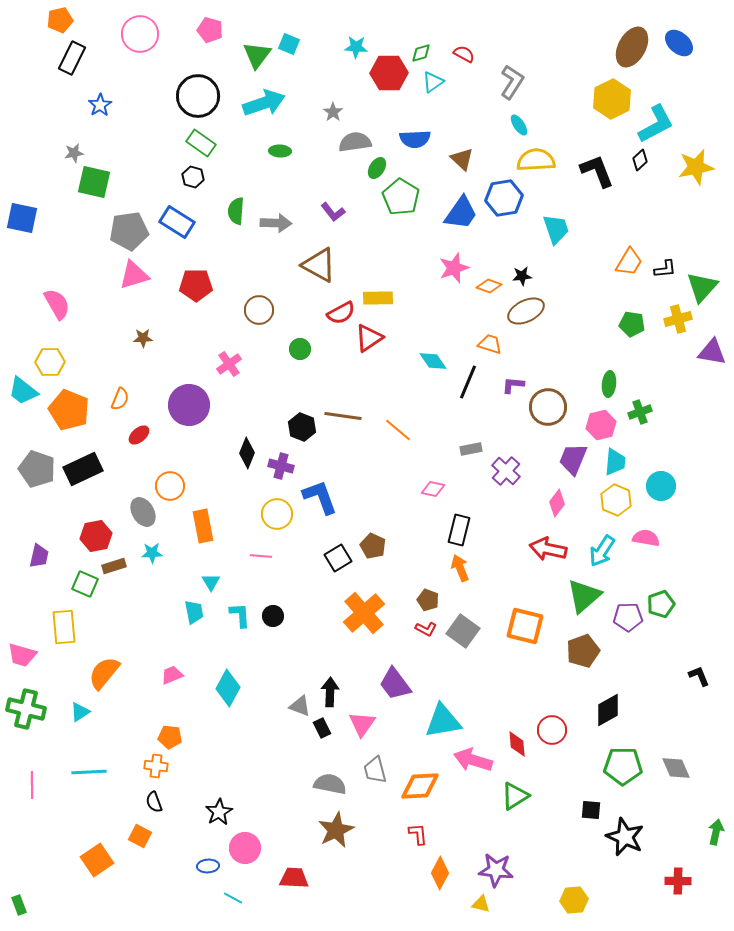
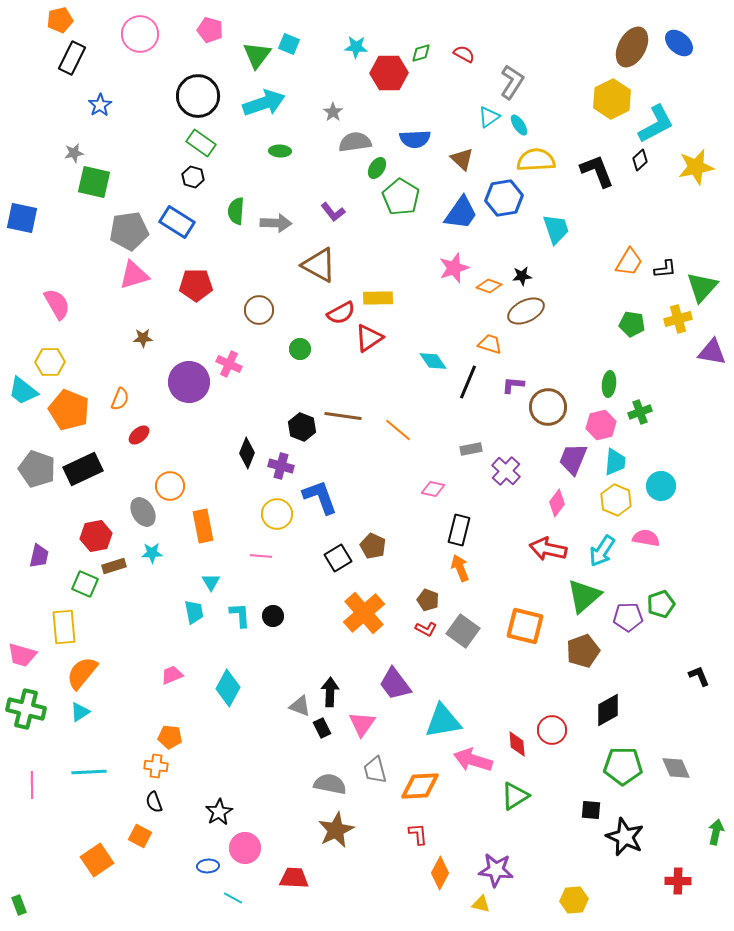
cyan triangle at (433, 82): moved 56 px right, 35 px down
pink cross at (229, 364): rotated 30 degrees counterclockwise
purple circle at (189, 405): moved 23 px up
orange semicircle at (104, 673): moved 22 px left
